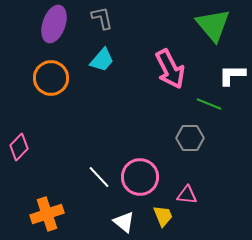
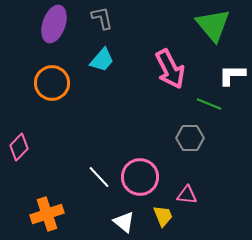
orange circle: moved 1 px right, 5 px down
